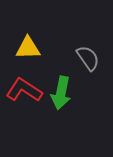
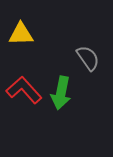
yellow triangle: moved 7 px left, 14 px up
red L-shape: rotated 15 degrees clockwise
